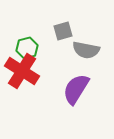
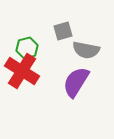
purple semicircle: moved 7 px up
